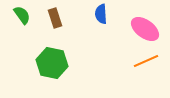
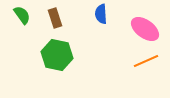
green hexagon: moved 5 px right, 8 px up
